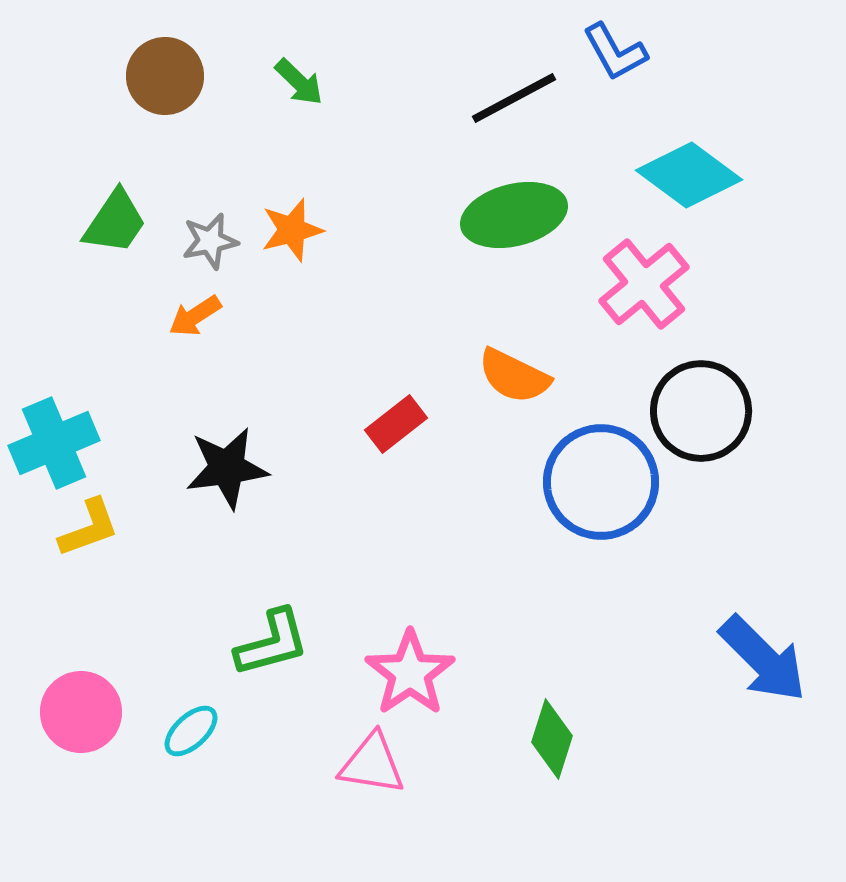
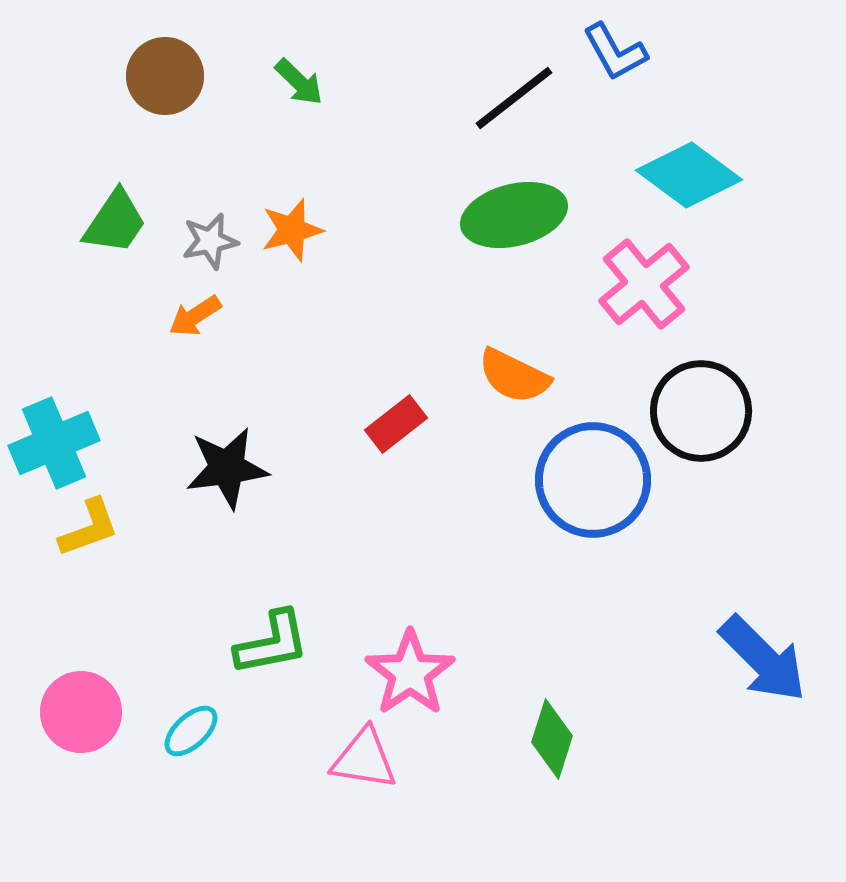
black line: rotated 10 degrees counterclockwise
blue circle: moved 8 px left, 2 px up
green L-shape: rotated 4 degrees clockwise
pink triangle: moved 8 px left, 5 px up
